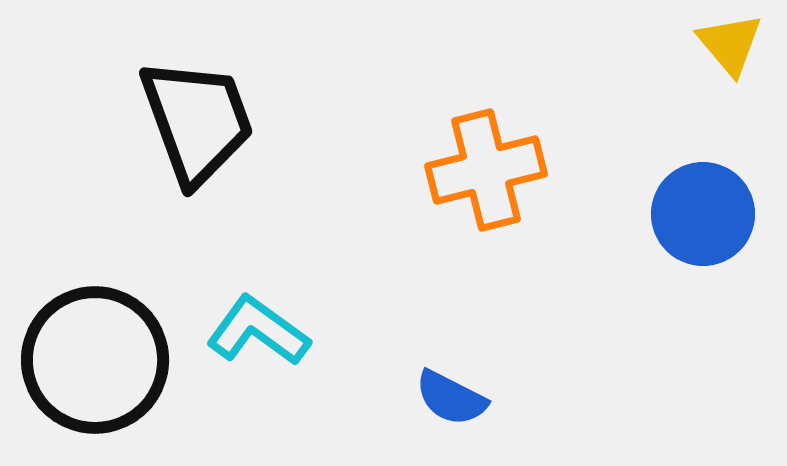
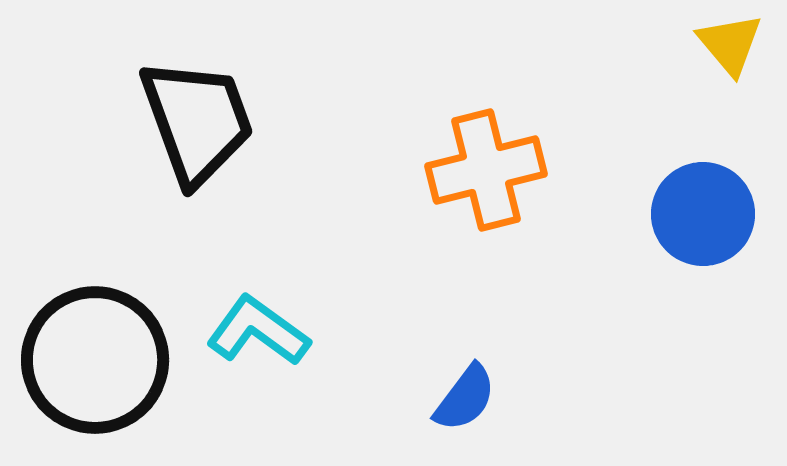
blue semicircle: moved 14 px right; rotated 80 degrees counterclockwise
